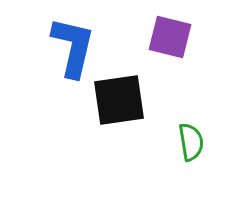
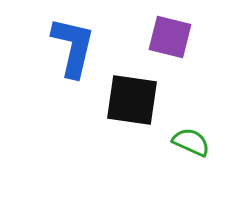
black square: moved 13 px right; rotated 16 degrees clockwise
green semicircle: rotated 57 degrees counterclockwise
